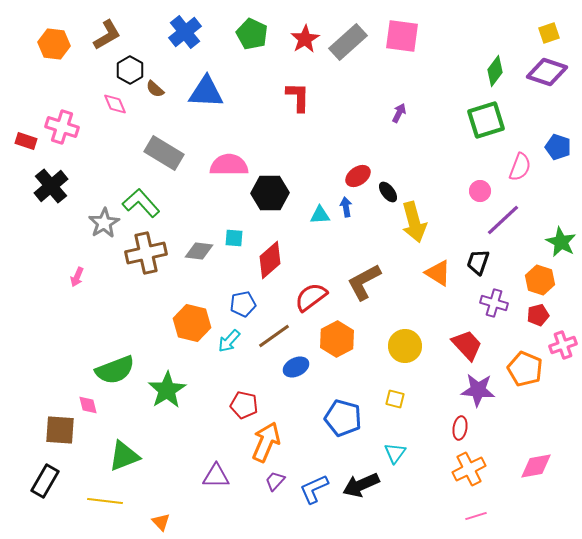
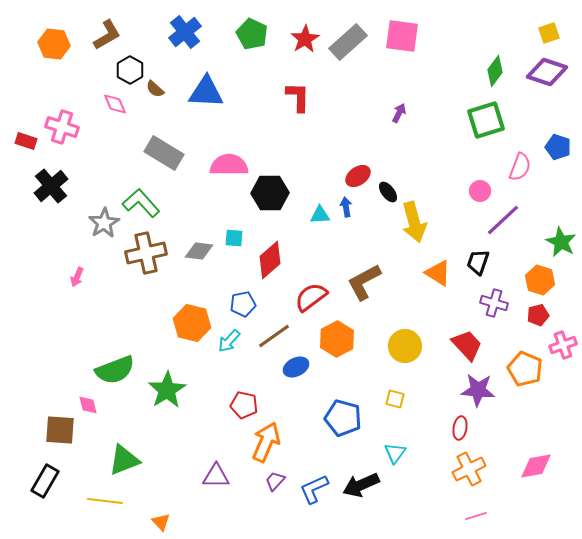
green triangle at (124, 456): moved 4 px down
